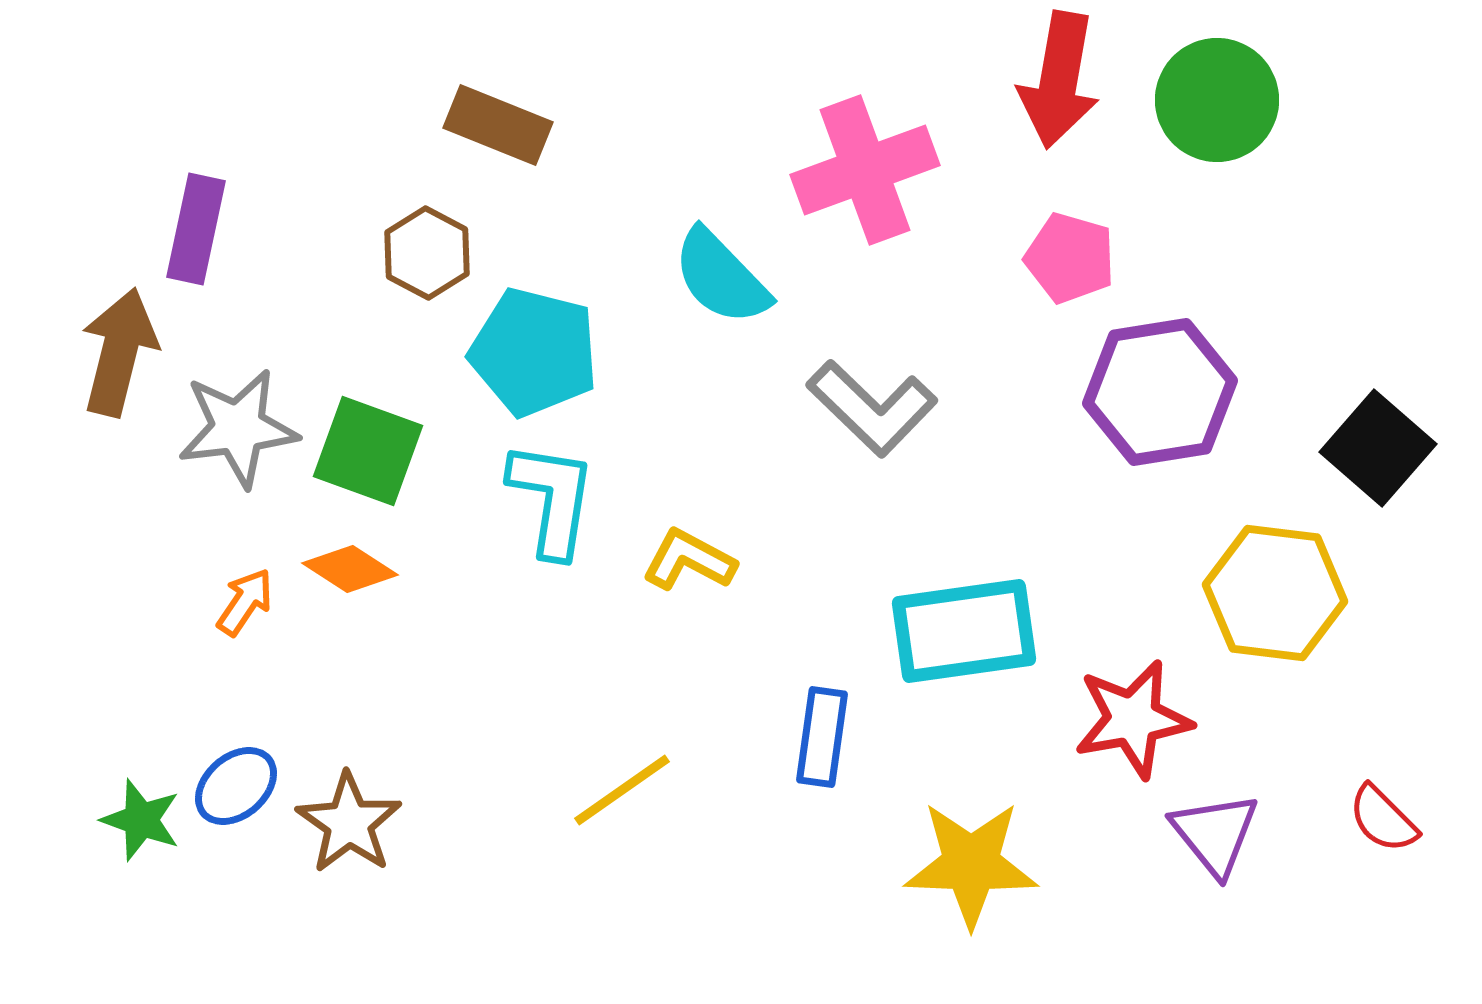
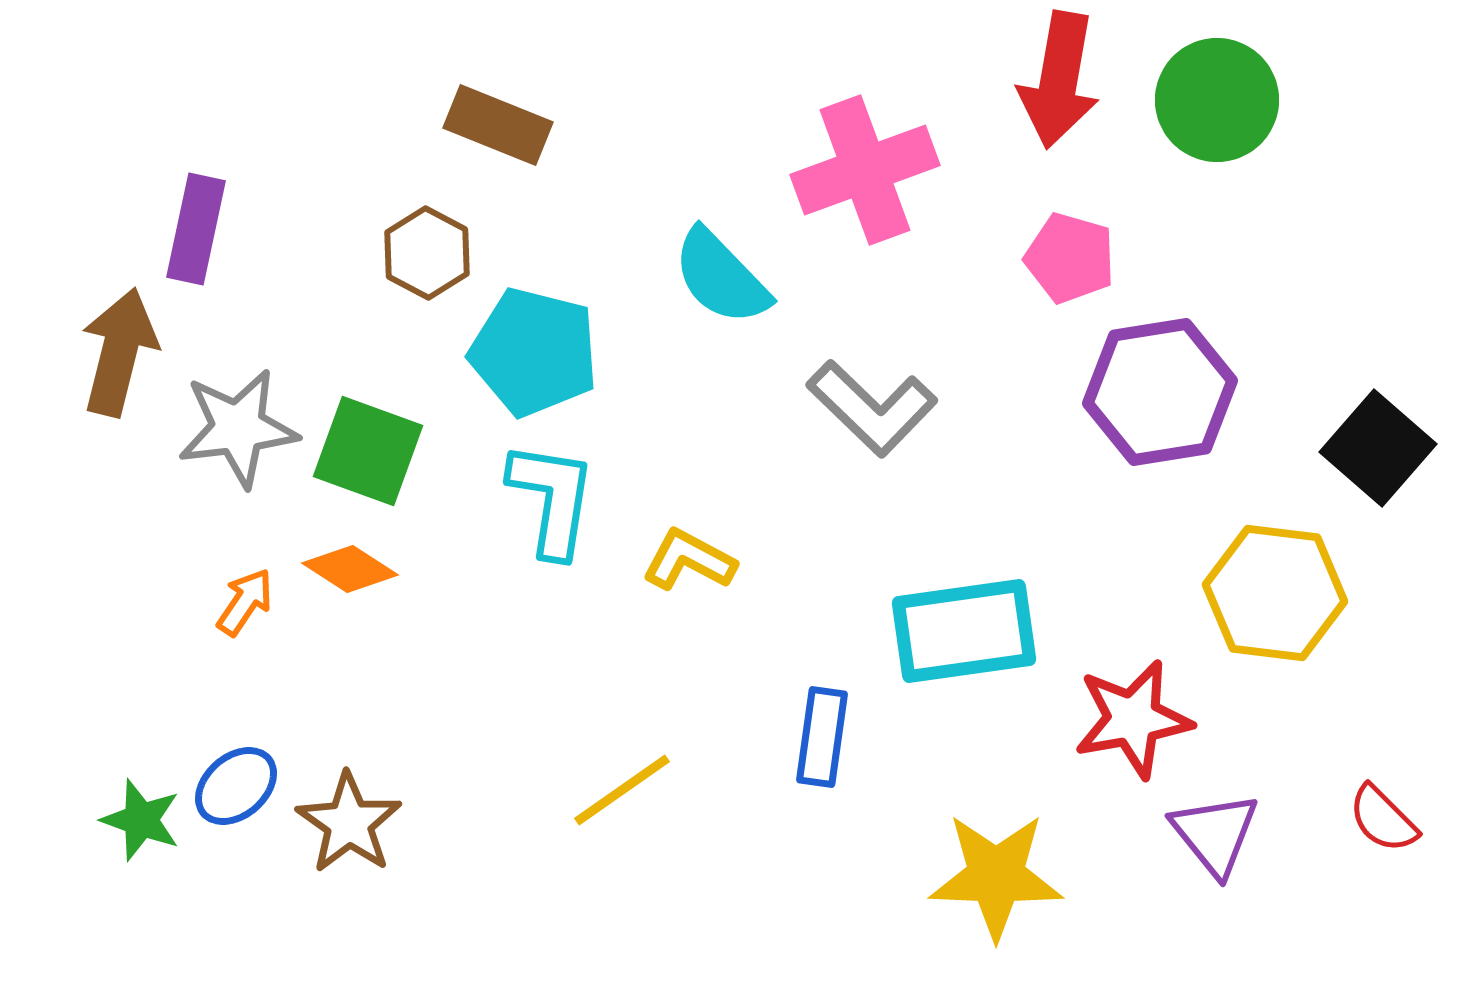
yellow star: moved 25 px right, 12 px down
